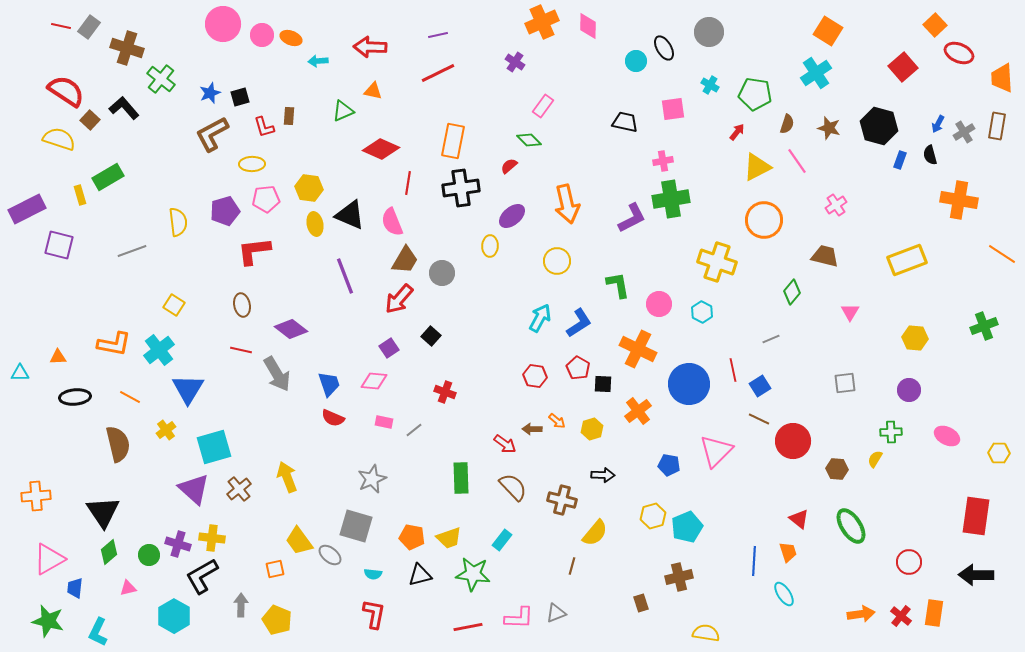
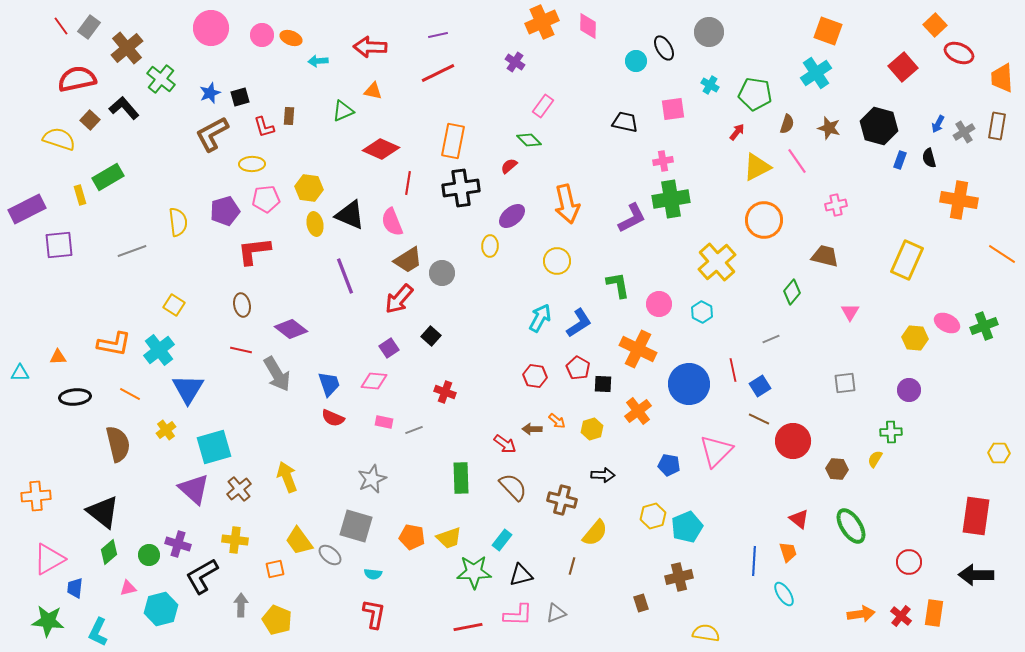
pink circle at (223, 24): moved 12 px left, 4 px down
red line at (61, 26): rotated 42 degrees clockwise
orange square at (828, 31): rotated 12 degrees counterclockwise
brown cross at (127, 48): rotated 32 degrees clockwise
red semicircle at (66, 91): moved 11 px right, 12 px up; rotated 45 degrees counterclockwise
black semicircle at (930, 155): moved 1 px left, 3 px down
pink cross at (836, 205): rotated 20 degrees clockwise
purple square at (59, 245): rotated 20 degrees counterclockwise
brown trapezoid at (405, 260): moved 3 px right; rotated 28 degrees clockwise
yellow rectangle at (907, 260): rotated 45 degrees counterclockwise
yellow cross at (717, 262): rotated 30 degrees clockwise
orange line at (130, 397): moved 3 px up
gray line at (414, 430): rotated 18 degrees clockwise
pink ellipse at (947, 436): moved 113 px up
black triangle at (103, 512): rotated 18 degrees counterclockwise
yellow cross at (212, 538): moved 23 px right, 2 px down
green star at (473, 574): moved 1 px right, 2 px up; rotated 8 degrees counterclockwise
black triangle at (420, 575): moved 101 px right
cyan hexagon at (174, 616): moved 13 px left, 7 px up; rotated 16 degrees clockwise
pink L-shape at (519, 618): moved 1 px left, 3 px up
green star at (48, 621): rotated 8 degrees counterclockwise
